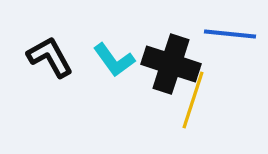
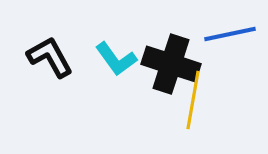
blue line: rotated 18 degrees counterclockwise
cyan L-shape: moved 2 px right, 1 px up
yellow line: rotated 8 degrees counterclockwise
